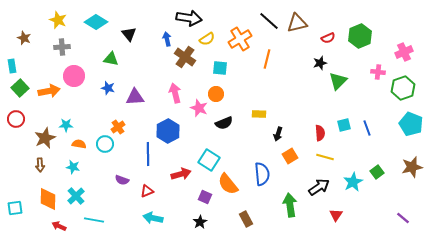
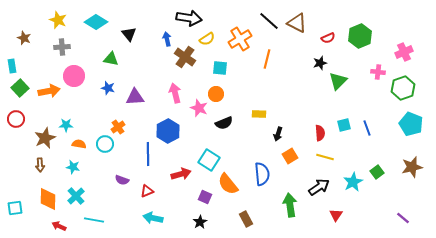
brown triangle at (297, 23): rotated 40 degrees clockwise
